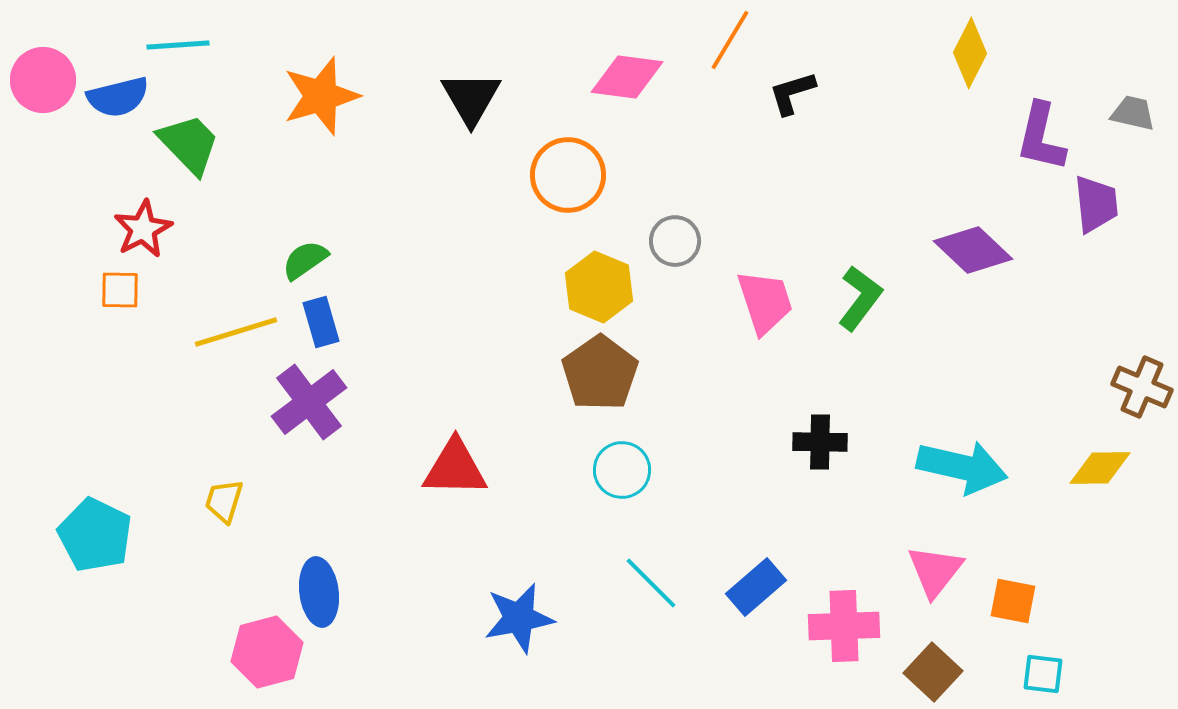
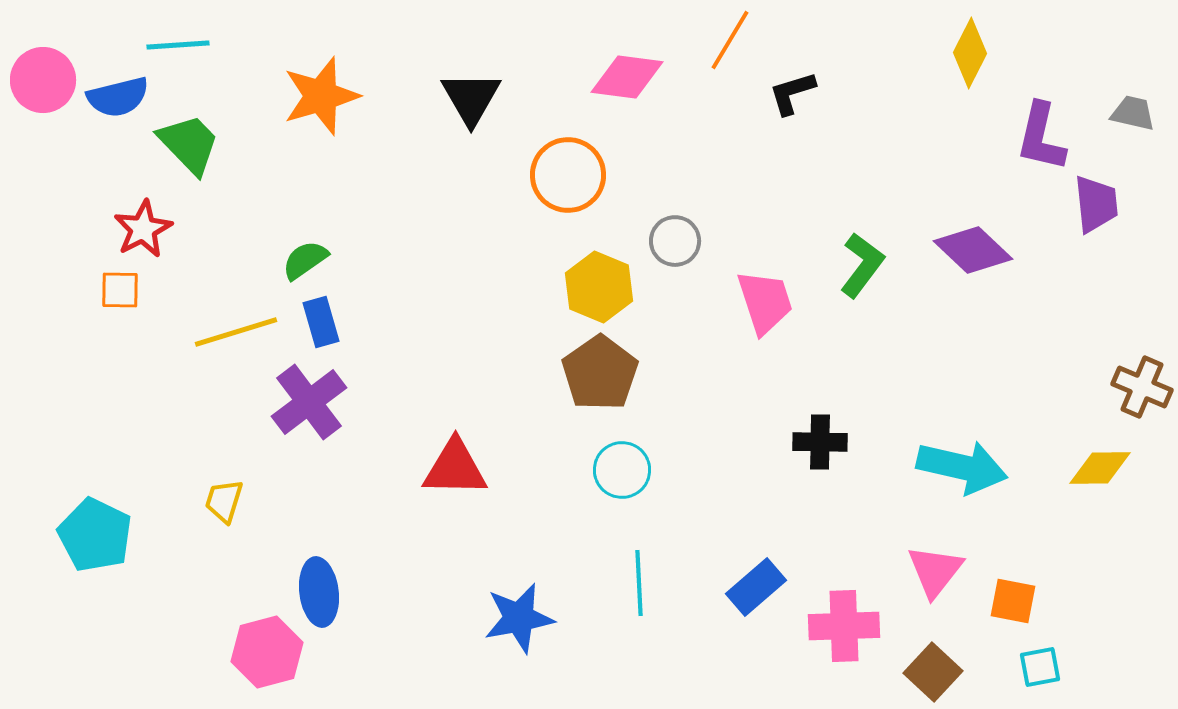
green L-shape at (860, 298): moved 2 px right, 33 px up
cyan line at (651, 583): moved 12 px left; rotated 42 degrees clockwise
cyan square at (1043, 674): moved 3 px left, 7 px up; rotated 18 degrees counterclockwise
